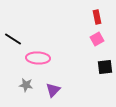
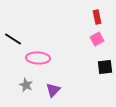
gray star: rotated 16 degrees clockwise
